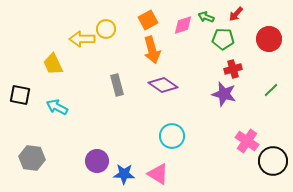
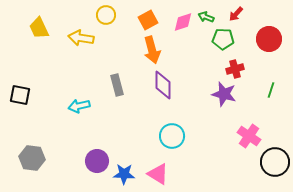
pink diamond: moved 3 px up
yellow circle: moved 14 px up
yellow arrow: moved 1 px left, 1 px up; rotated 10 degrees clockwise
yellow trapezoid: moved 14 px left, 36 px up
red cross: moved 2 px right
purple diamond: rotated 56 degrees clockwise
green line: rotated 28 degrees counterclockwise
cyan arrow: moved 22 px right, 1 px up; rotated 40 degrees counterclockwise
pink cross: moved 2 px right, 5 px up
black circle: moved 2 px right, 1 px down
